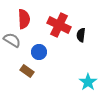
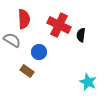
cyan star: rotated 12 degrees counterclockwise
